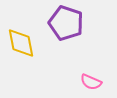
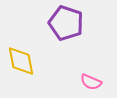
yellow diamond: moved 18 px down
